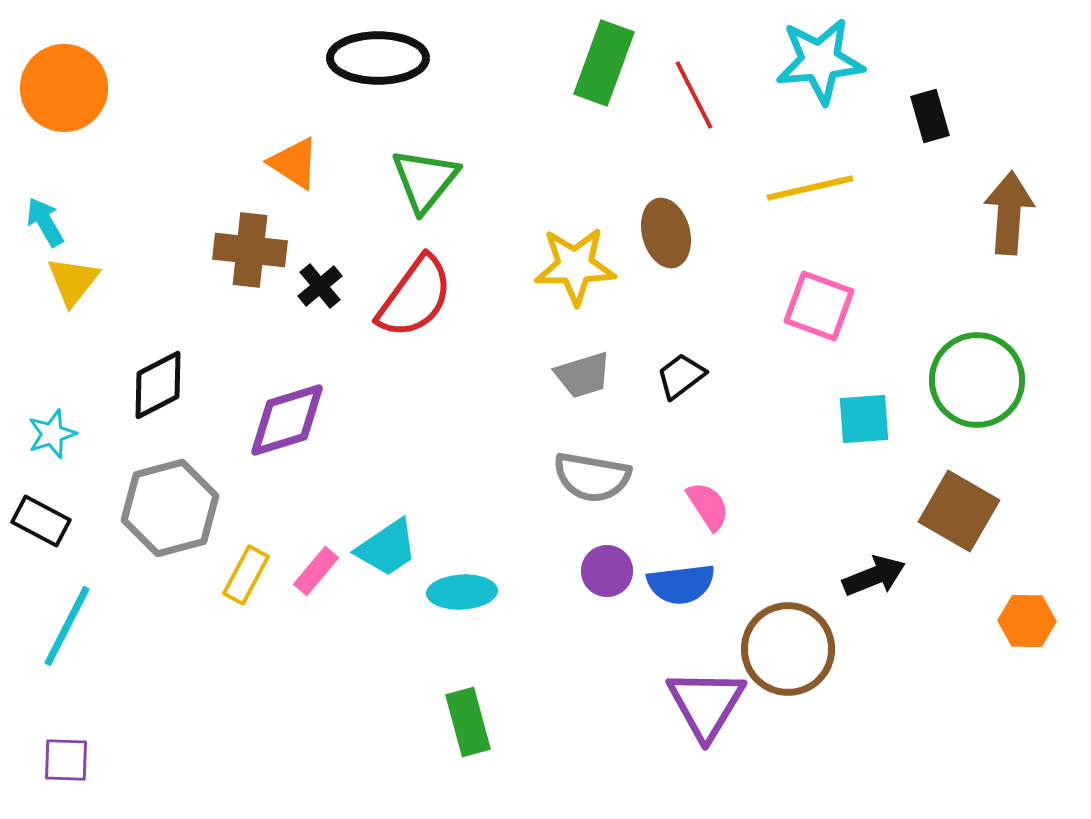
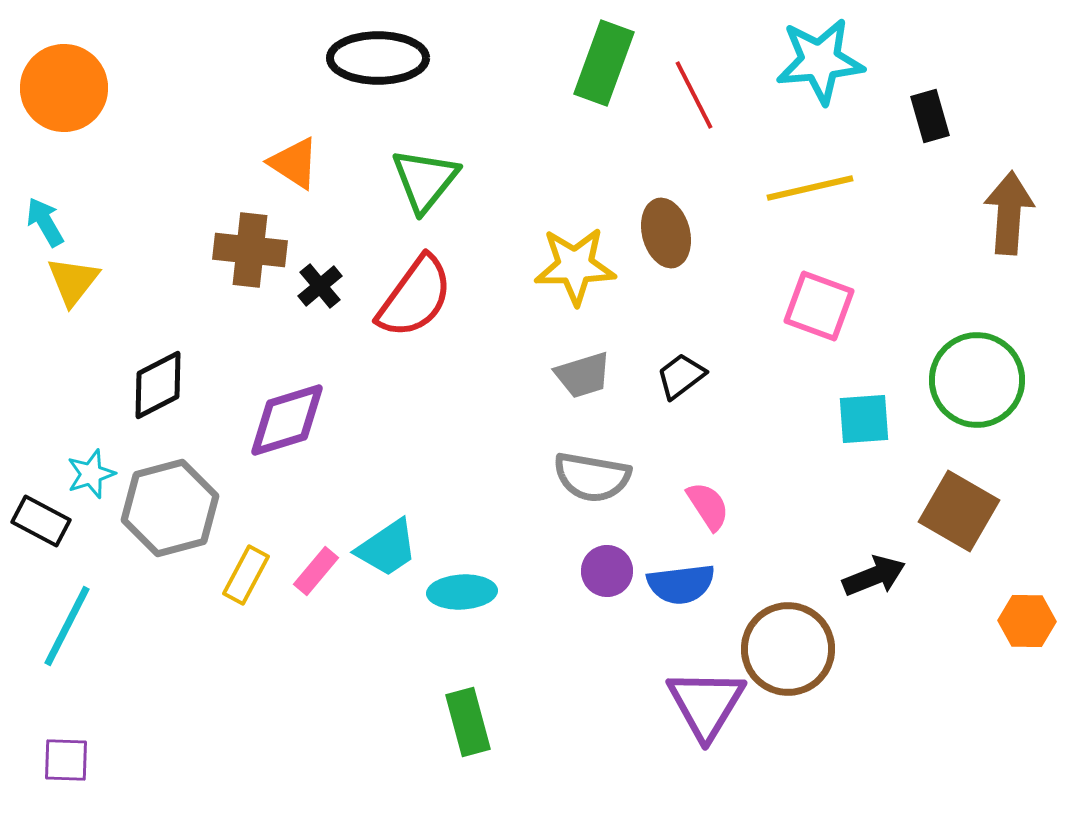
cyan star at (52, 434): moved 39 px right, 40 px down
